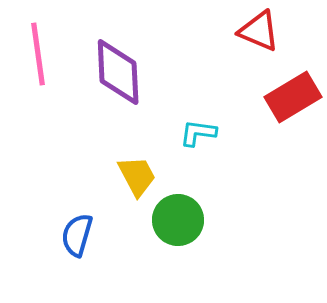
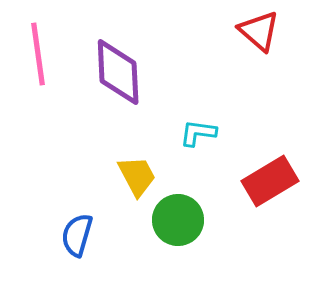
red triangle: rotated 18 degrees clockwise
red rectangle: moved 23 px left, 84 px down
